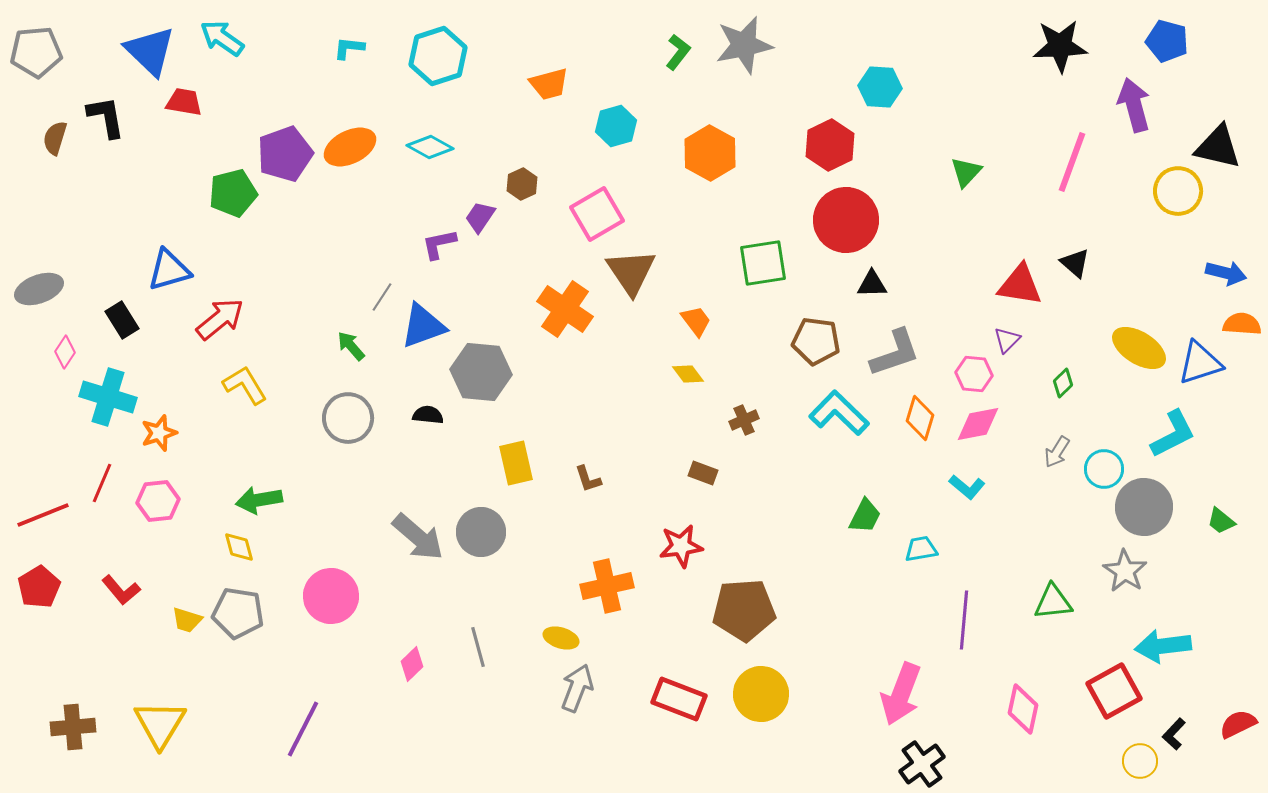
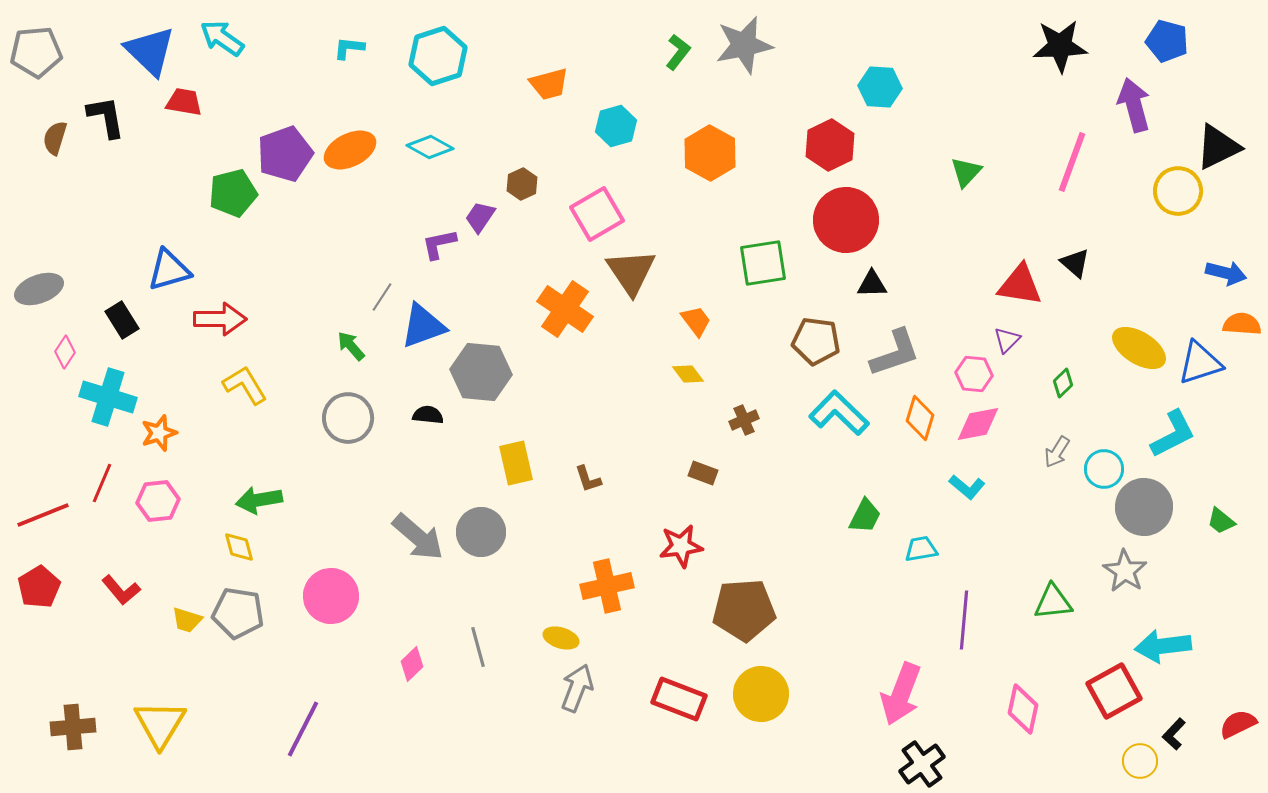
orange ellipse at (350, 147): moved 3 px down
black triangle at (1218, 147): rotated 39 degrees counterclockwise
red arrow at (220, 319): rotated 39 degrees clockwise
